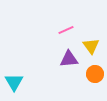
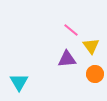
pink line: moved 5 px right; rotated 63 degrees clockwise
purple triangle: moved 2 px left
cyan triangle: moved 5 px right
